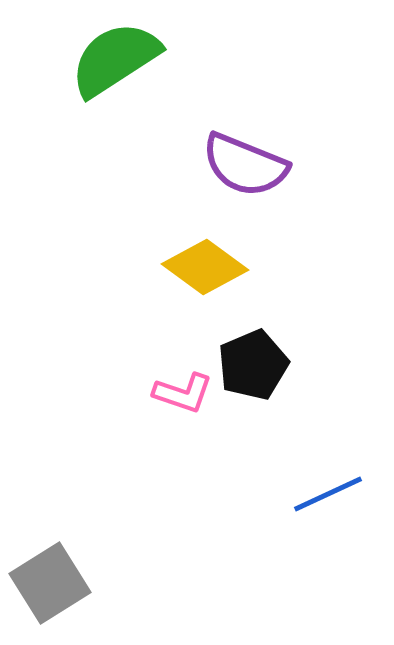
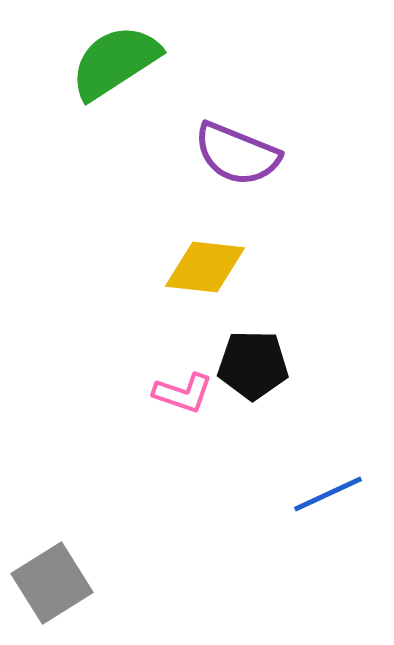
green semicircle: moved 3 px down
purple semicircle: moved 8 px left, 11 px up
yellow diamond: rotated 30 degrees counterclockwise
black pentagon: rotated 24 degrees clockwise
gray square: moved 2 px right
